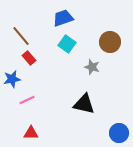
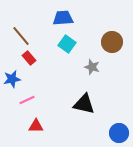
blue trapezoid: rotated 15 degrees clockwise
brown circle: moved 2 px right
red triangle: moved 5 px right, 7 px up
